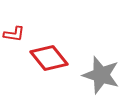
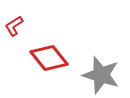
red L-shape: moved 8 px up; rotated 140 degrees clockwise
